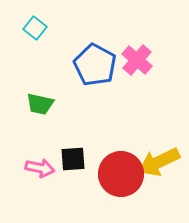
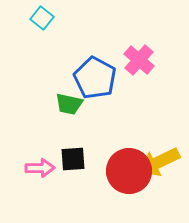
cyan square: moved 7 px right, 10 px up
pink cross: moved 2 px right
blue pentagon: moved 13 px down
green trapezoid: moved 29 px right
pink arrow: rotated 12 degrees counterclockwise
red circle: moved 8 px right, 3 px up
